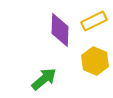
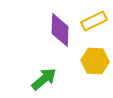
yellow hexagon: rotated 20 degrees counterclockwise
